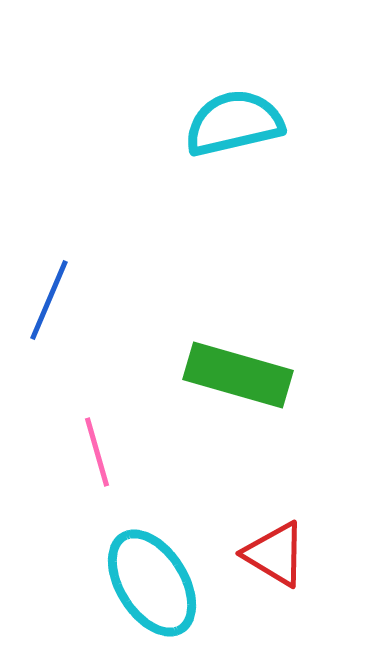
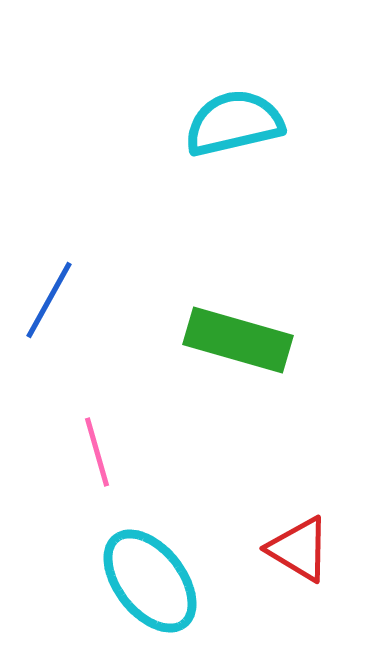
blue line: rotated 6 degrees clockwise
green rectangle: moved 35 px up
red triangle: moved 24 px right, 5 px up
cyan ellipse: moved 2 px left, 2 px up; rotated 6 degrees counterclockwise
